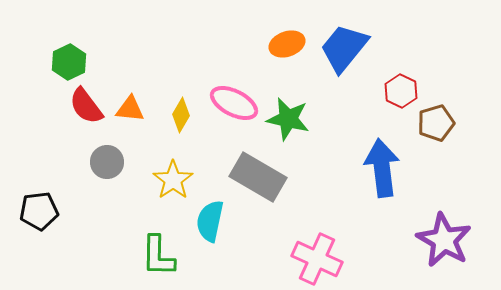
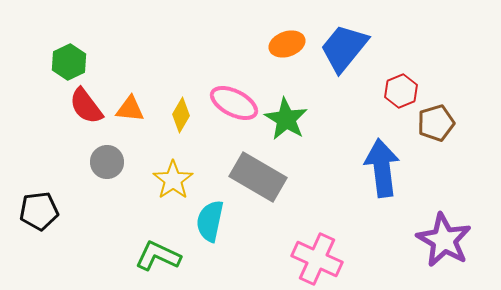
red hexagon: rotated 12 degrees clockwise
green star: moved 2 px left; rotated 18 degrees clockwise
green L-shape: rotated 114 degrees clockwise
